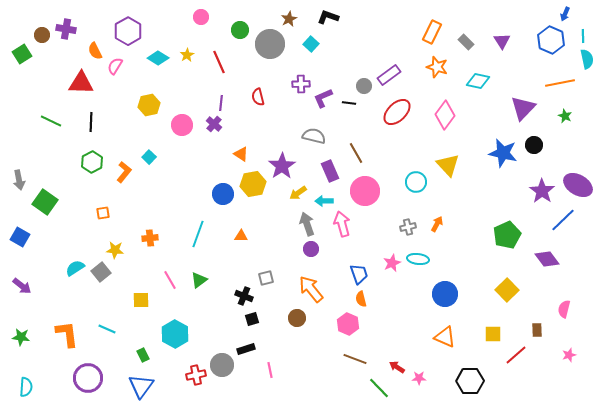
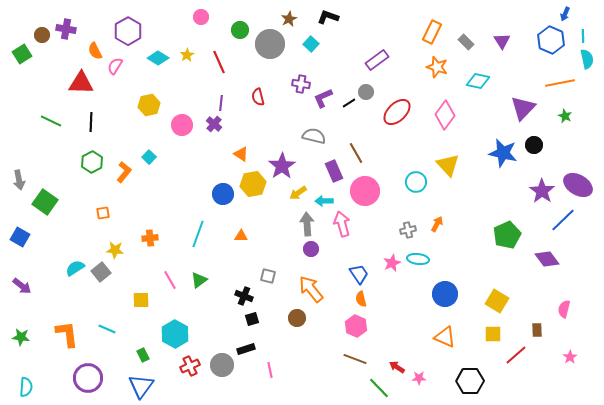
purple rectangle at (389, 75): moved 12 px left, 15 px up
purple cross at (301, 84): rotated 12 degrees clockwise
gray circle at (364, 86): moved 2 px right, 6 px down
black line at (349, 103): rotated 40 degrees counterclockwise
purple rectangle at (330, 171): moved 4 px right
gray arrow at (307, 224): rotated 15 degrees clockwise
gray cross at (408, 227): moved 3 px down
blue trapezoid at (359, 274): rotated 15 degrees counterclockwise
gray square at (266, 278): moved 2 px right, 2 px up; rotated 28 degrees clockwise
yellow square at (507, 290): moved 10 px left, 11 px down; rotated 15 degrees counterclockwise
pink hexagon at (348, 324): moved 8 px right, 2 px down
pink star at (569, 355): moved 1 px right, 2 px down; rotated 16 degrees counterclockwise
red cross at (196, 375): moved 6 px left, 9 px up; rotated 12 degrees counterclockwise
